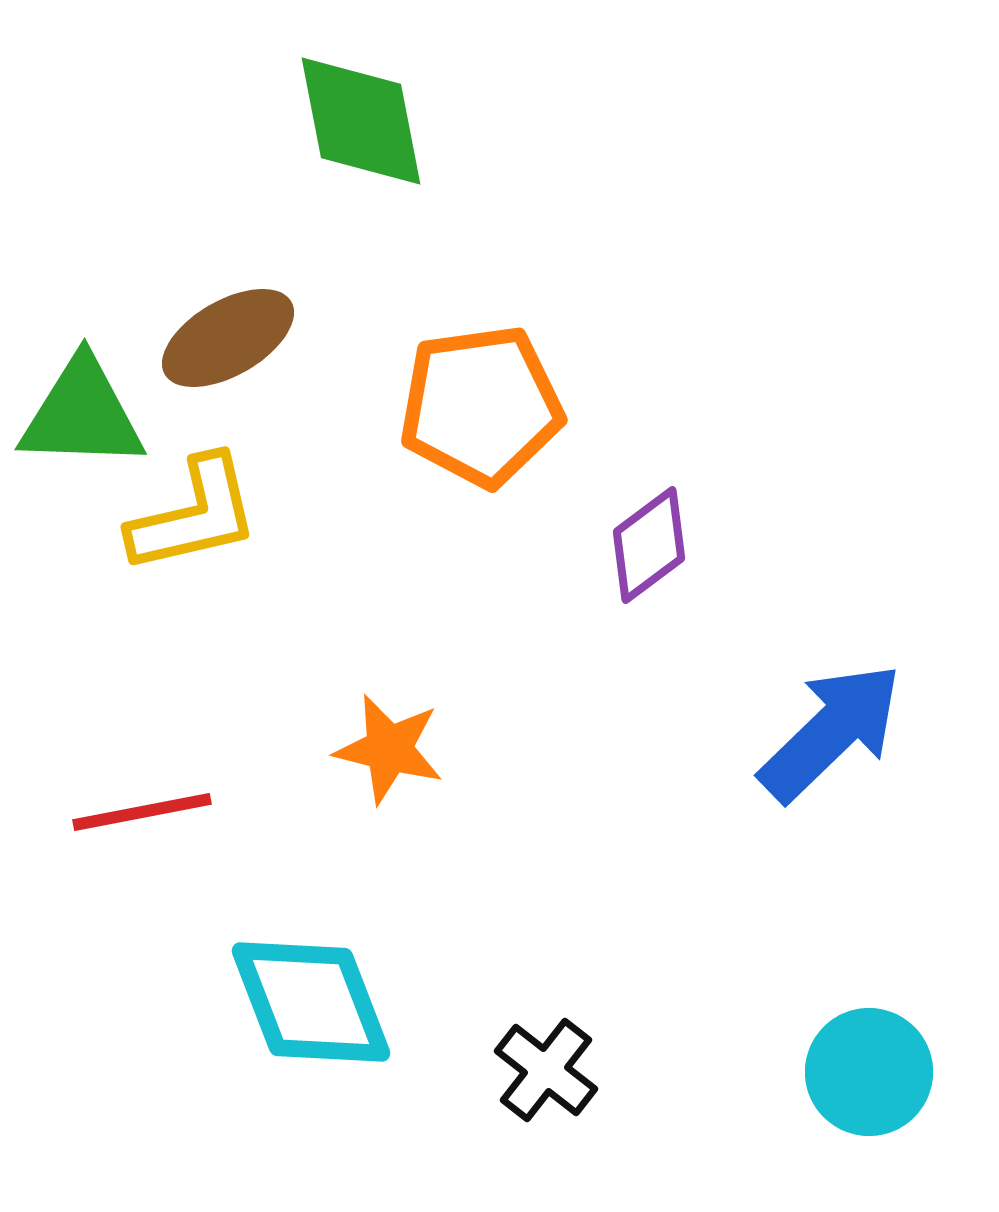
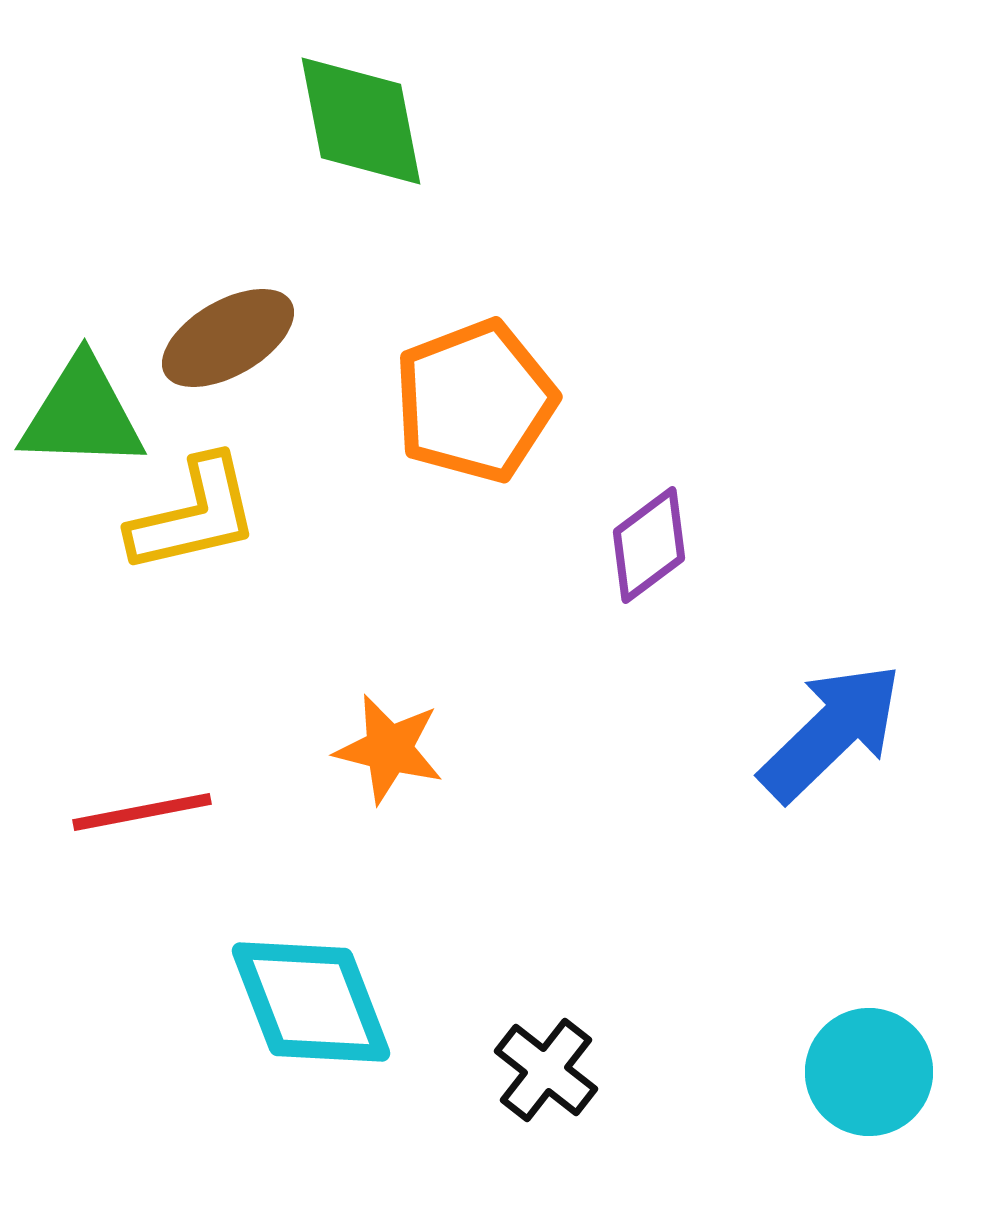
orange pentagon: moved 6 px left, 5 px up; rotated 13 degrees counterclockwise
